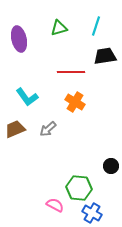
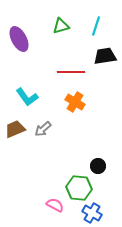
green triangle: moved 2 px right, 2 px up
purple ellipse: rotated 15 degrees counterclockwise
gray arrow: moved 5 px left
black circle: moved 13 px left
